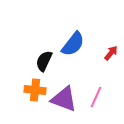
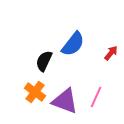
orange cross: moved 2 px down; rotated 30 degrees clockwise
purple triangle: moved 1 px right, 2 px down
